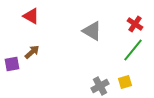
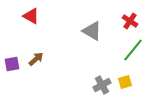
red cross: moved 5 px left, 3 px up
brown arrow: moved 4 px right, 7 px down
gray cross: moved 2 px right, 1 px up
